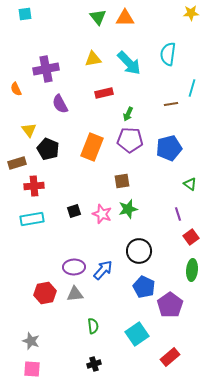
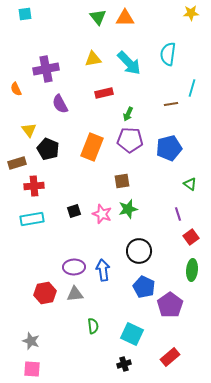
blue arrow at (103, 270): rotated 50 degrees counterclockwise
cyan square at (137, 334): moved 5 px left; rotated 30 degrees counterclockwise
black cross at (94, 364): moved 30 px right
